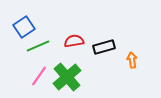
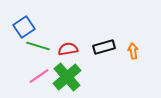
red semicircle: moved 6 px left, 8 px down
green line: rotated 40 degrees clockwise
orange arrow: moved 1 px right, 9 px up
pink line: rotated 20 degrees clockwise
